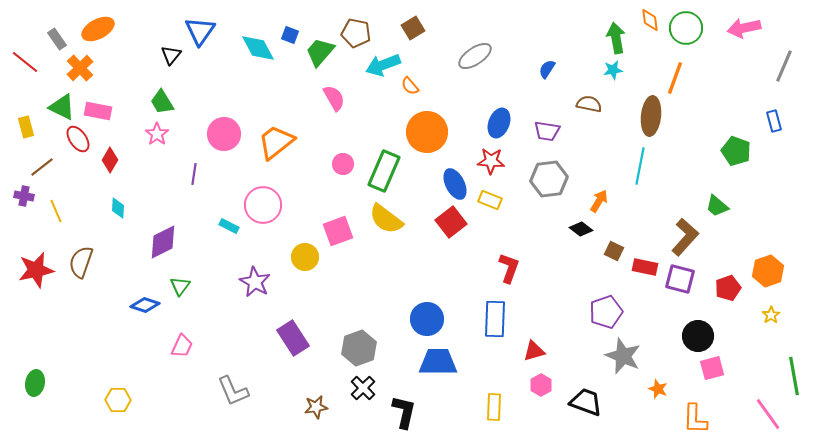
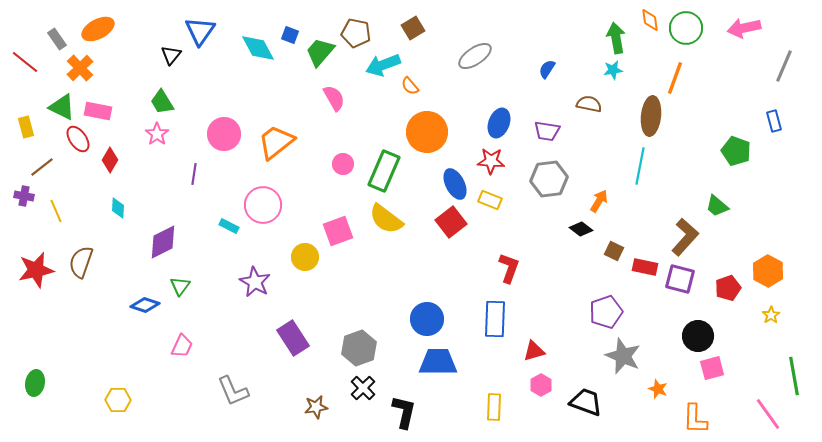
orange hexagon at (768, 271): rotated 12 degrees counterclockwise
